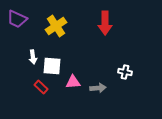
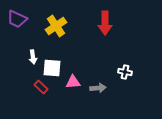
white square: moved 2 px down
